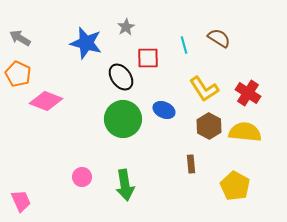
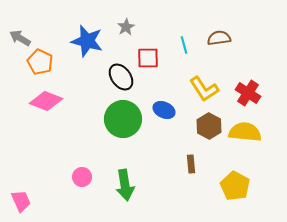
brown semicircle: rotated 40 degrees counterclockwise
blue star: moved 1 px right, 2 px up
orange pentagon: moved 22 px right, 12 px up
